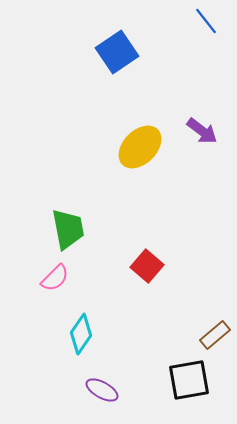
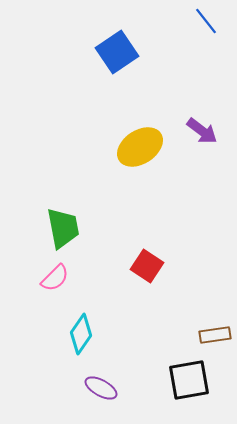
yellow ellipse: rotated 12 degrees clockwise
green trapezoid: moved 5 px left, 1 px up
red square: rotated 8 degrees counterclockwise
brown rectangle: rotated 32 degrees clockwise
purple ellipse: moved 1 px left, 2 px up
